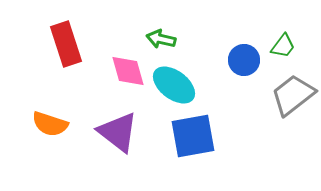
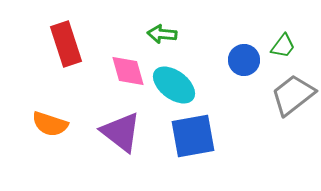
green arrow: moved 1 px right, 5 px up; rotated 8 degrees counterclockwise
purple triangle: moved 3 px right
